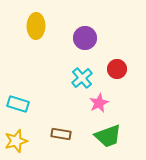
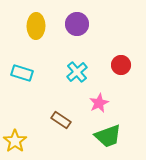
purple circle: moved 8 px left, 14 px up
red circle: moved 4 px right, 4 px up
cyan cross: moved 5 px left, 6 px up
cyan rectangle: moved 4 px right, 31 px up
brown rectangle: moved 14 px up; rotated 24 degrees clockwise
yellow star: moved 1 px left; rotated 20 degrees counterclockwise
